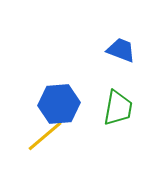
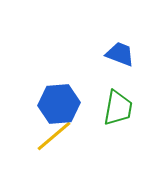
blue trapezoid: moved 1 px left, 4 px down
yellow line: moved 9 px right
